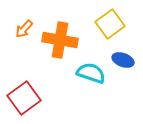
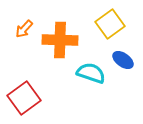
orange cross: rotated 8 degrees counterclockwise
blue ellipse: rotated 15 degrees clockwise
